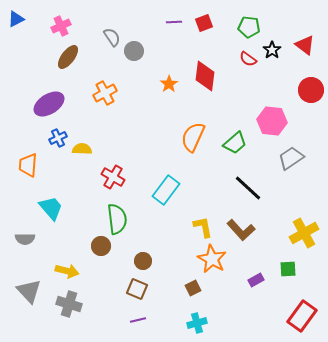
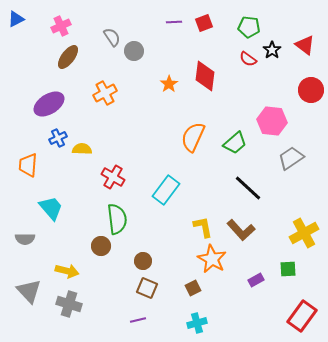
brown square at (137, 289): moved 10 px right, 1 px up
